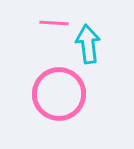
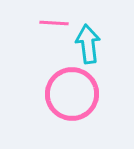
pink circle: moved 13 px right
